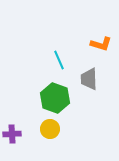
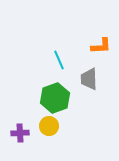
orange L-shape: moved 2 px down; rotated 20 degrees counterclockwise
green hexagon: rotated 20 degrees clockwise
yellow circle: moved 1 px left, 3 px up
purple cross: moved 8 px right, 1 px up
